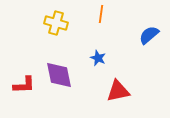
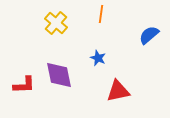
yellow cross: rotated 25 degrees clockwise
